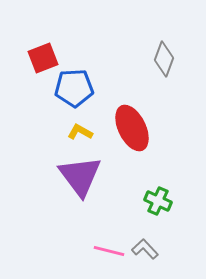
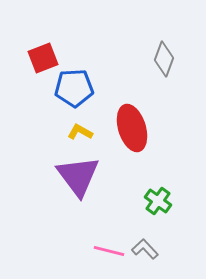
red ellipse: rotated 9 degrees clockwise
purple triangle: moved 2 px left
green cross: rotated 12 degrees clockwise
